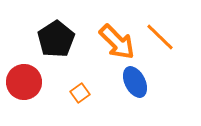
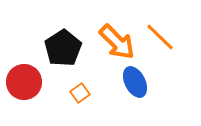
black pentagon: moved 7 px right, 9 px down
